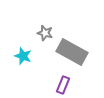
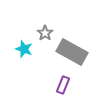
gray star: rotated 21 degrees clockwise
cyan star: moved 1 px right, 7 px up
